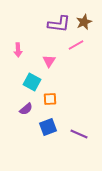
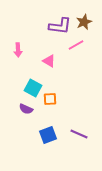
purple L-shape: moved 1 px right, 2 px down
pink triangle: rotated 32 degrees counterclockwise
cyan square: moved 1 px right, 6 px down
purple semicircle: rotated 64 degrees clockwise
blue square: moved 8 px down
